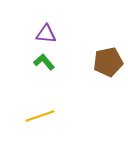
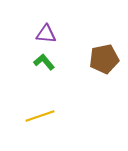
brown pentagon: moved 4 px left, 3 px up
